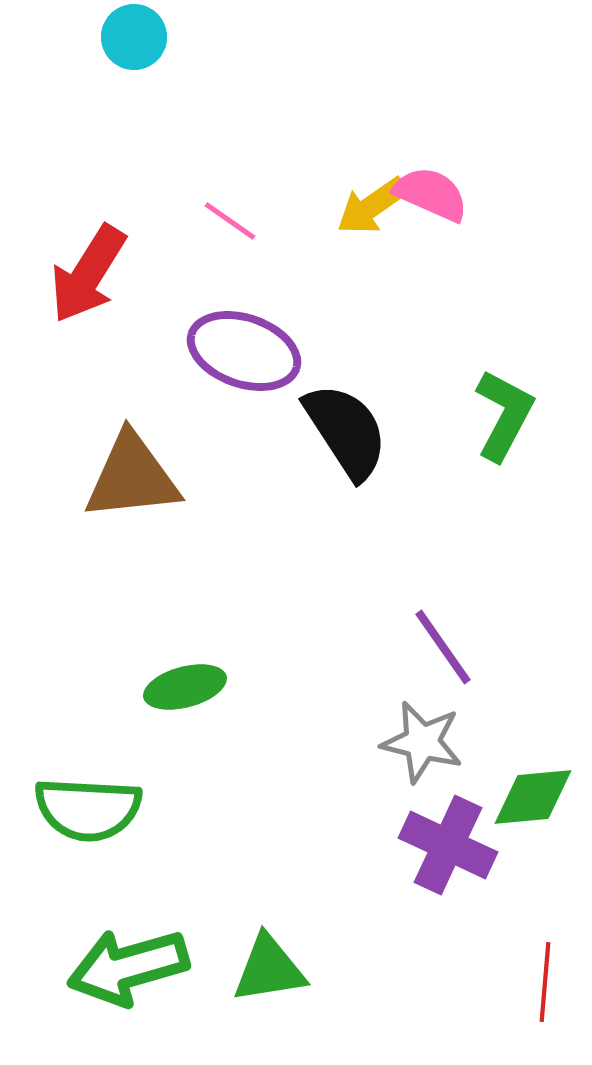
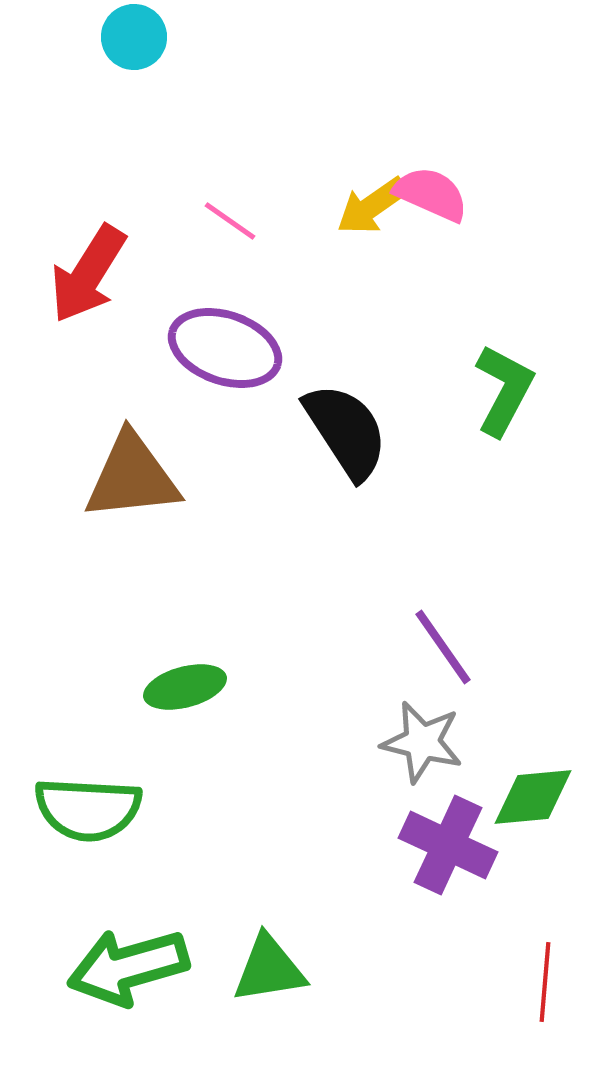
purple ellipse: moved 19 px left, 3 px up
green L-shape: moved 25 px up
